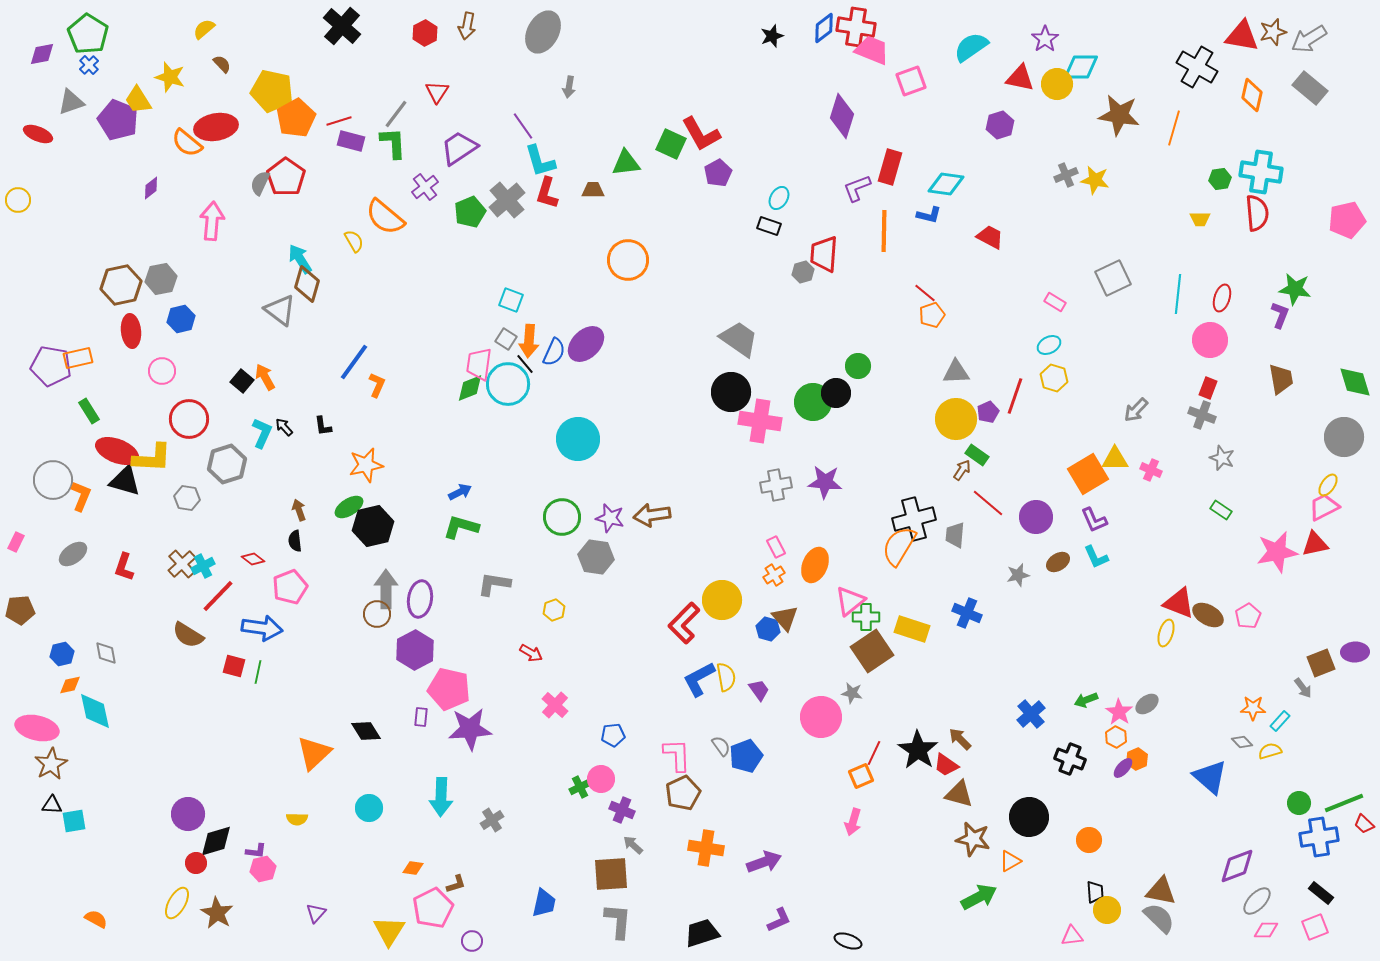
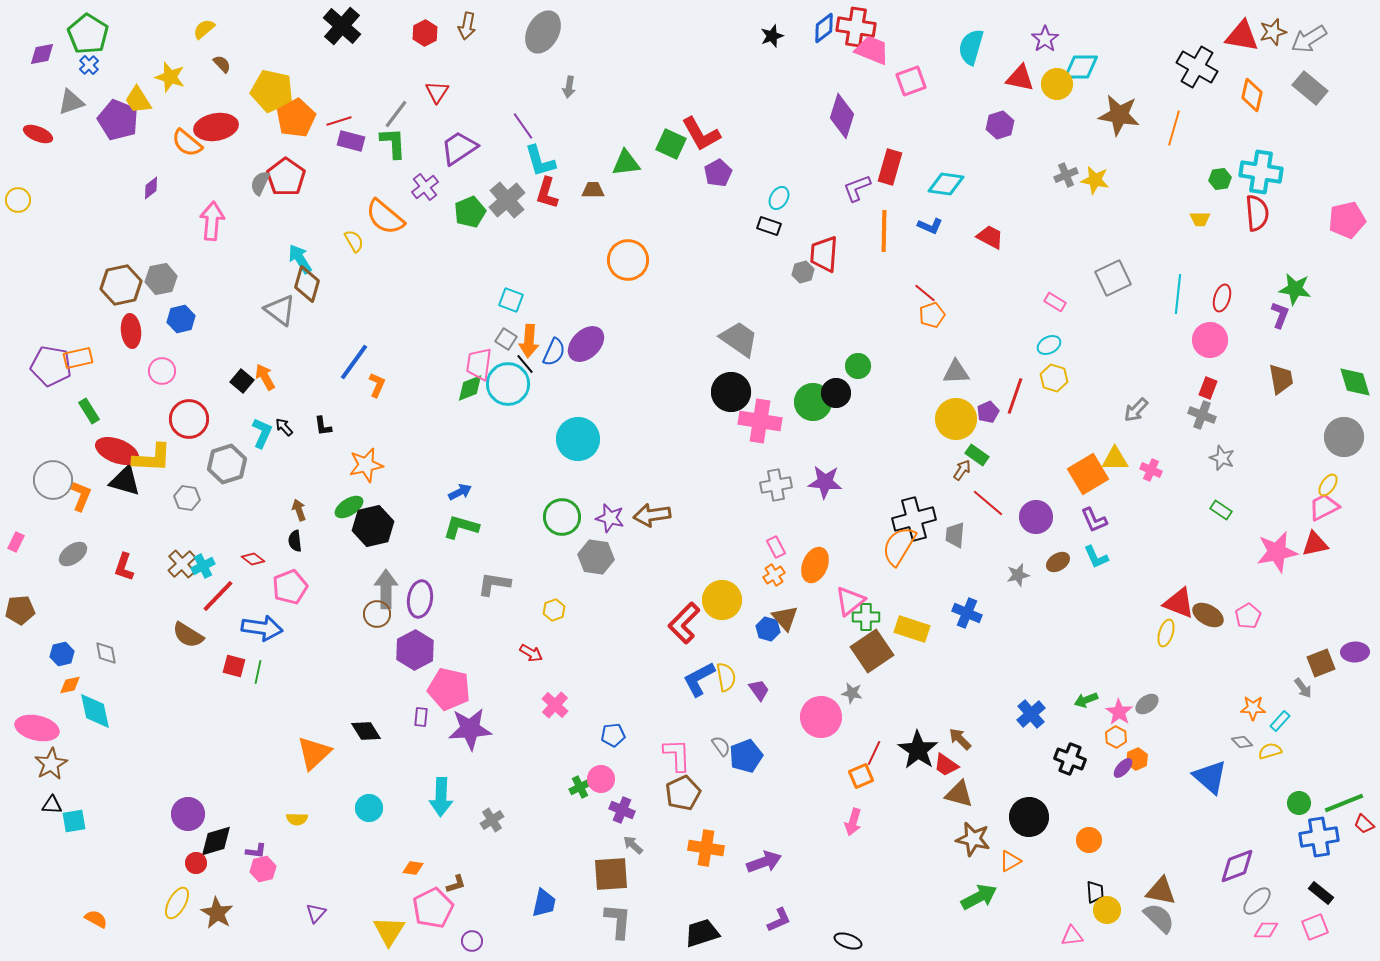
cyan semicircle at (971, 47): rotated 39 degrees counterclockwise
blue L-shape at (929, 215): moved 1 px right, 11 px down; rotated 10 degrees clockwise
